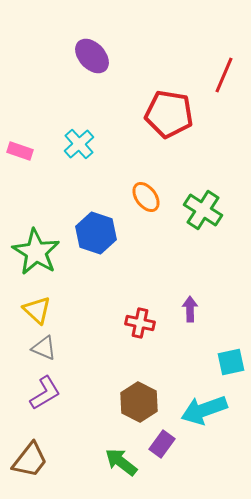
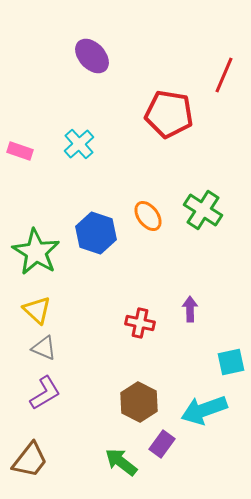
orange ellipse: moved 2 px right, 19 px down
